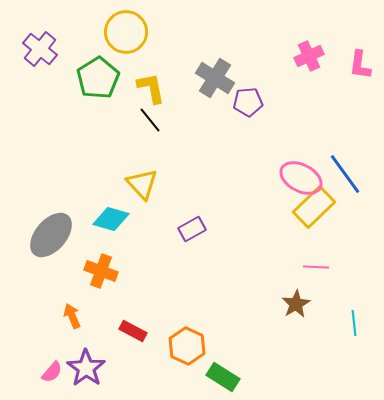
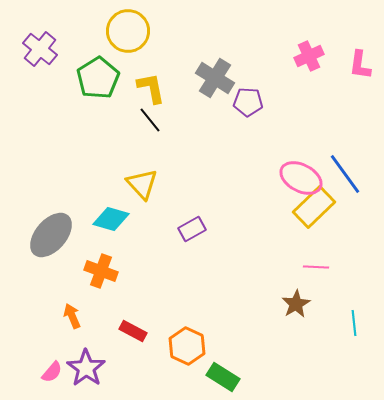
yellow circle: moved 2 px right, 1 px up
purple pentagon: rotated 8 degrees clockwise
